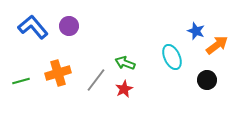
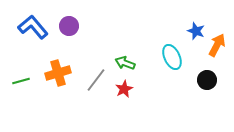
orange arrow: rotated 25 degrees counterclockwise
